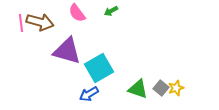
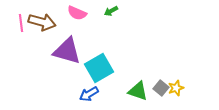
pink semicircle: rotated 30 degrees counterclockwise
brown arrow: moved 2 px right
green triangle: moved 2 px down
